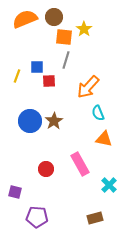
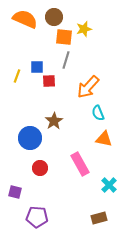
orange semicircle: rotated 45 degrees clockwise
yellow star: rotated 21 degrees clockwise
blue circle: moved 17 px down
red circle: moved 6 px left, 1 px up
brown rectangle: moved 4 px right
